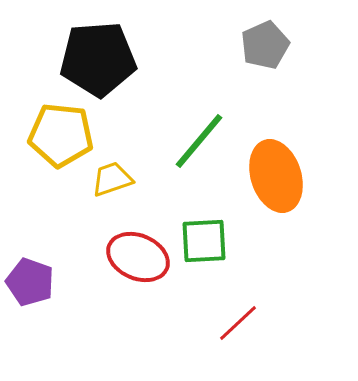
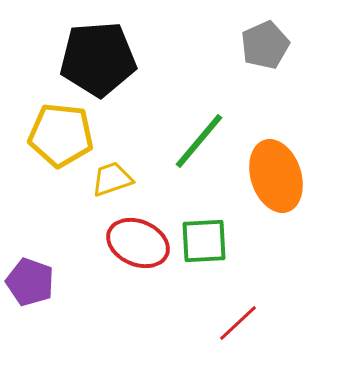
red ellipse: moved 14 px up
